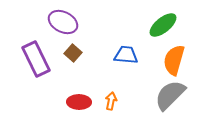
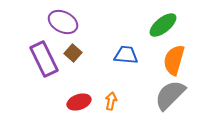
purple rectangle: moved 8 px right
red ellipse: rotated 20 degrees counterclockwise
